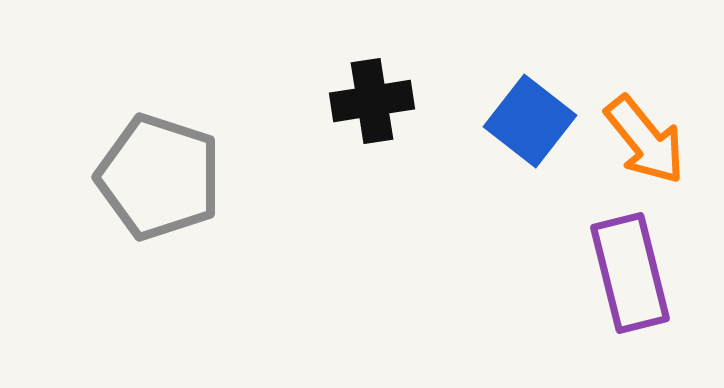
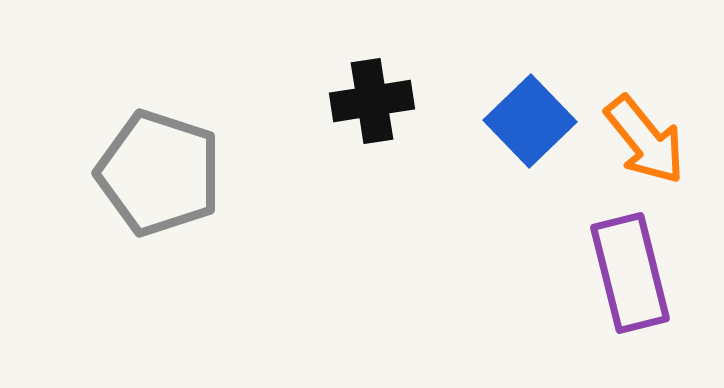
blue square: rotated 8 degrees clockwise
gray pentagon: moved 4 px up
